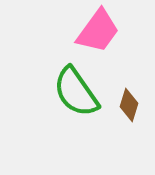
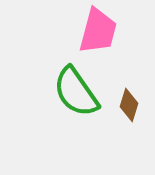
pink trapezoid: rotated 21 degrees counterclockwise
